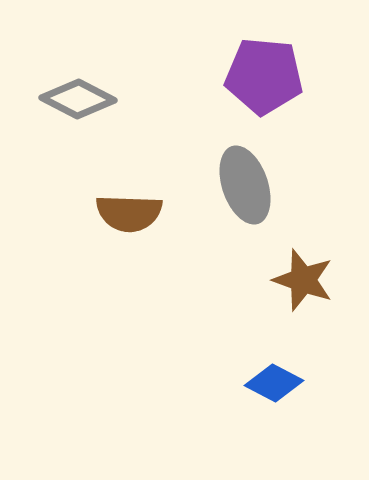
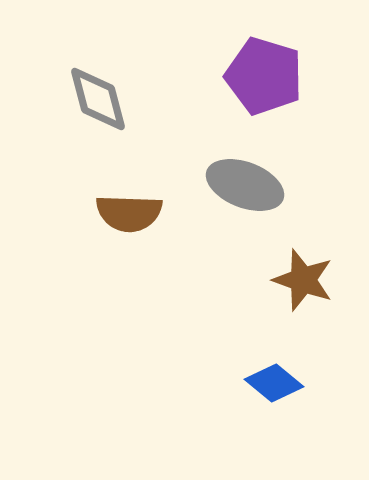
purple pentagon: rotated 12 degrees clockwise
gray diamond: moved 20 px right; rotated 48 degrees clockwise
gray ellipse: rotated 50 degrees counterclockwise
blue diamond: rotated 12 degrees clockwise
